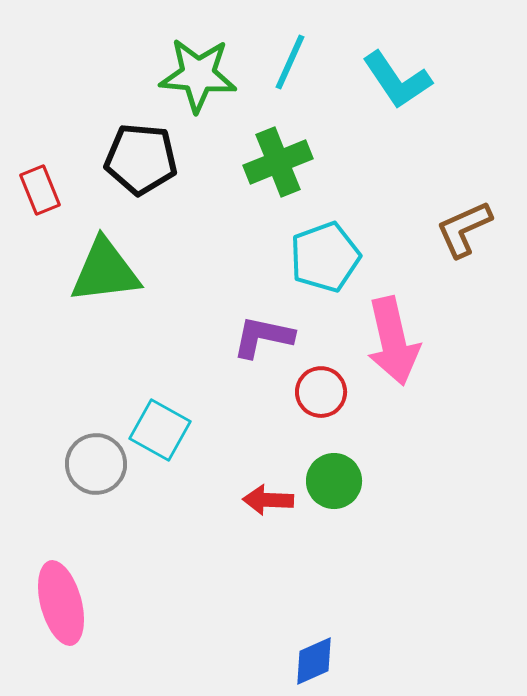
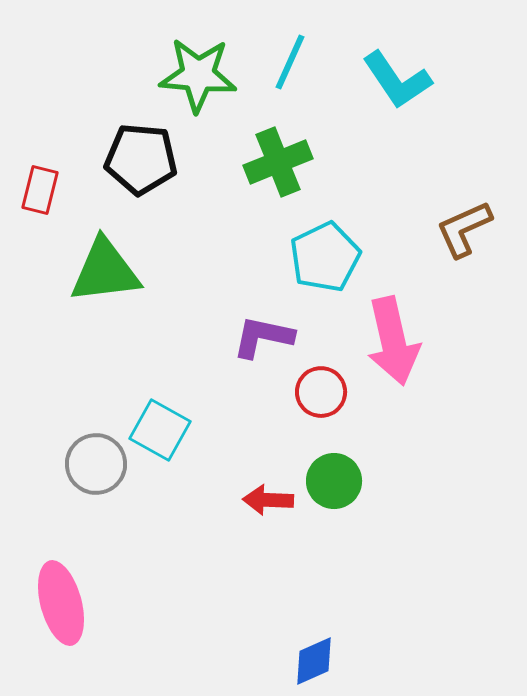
red rectangle: rotated 36 degrees clockwise
cyan pentagon: rotated 6 degrees counterclockwise
